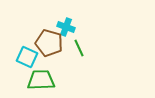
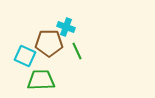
brown pentagon: rotated 16 degrees counterclockwise
green line: moved 2 px left, 3 px down
cyan square: moved 2 px left, 1 px up
